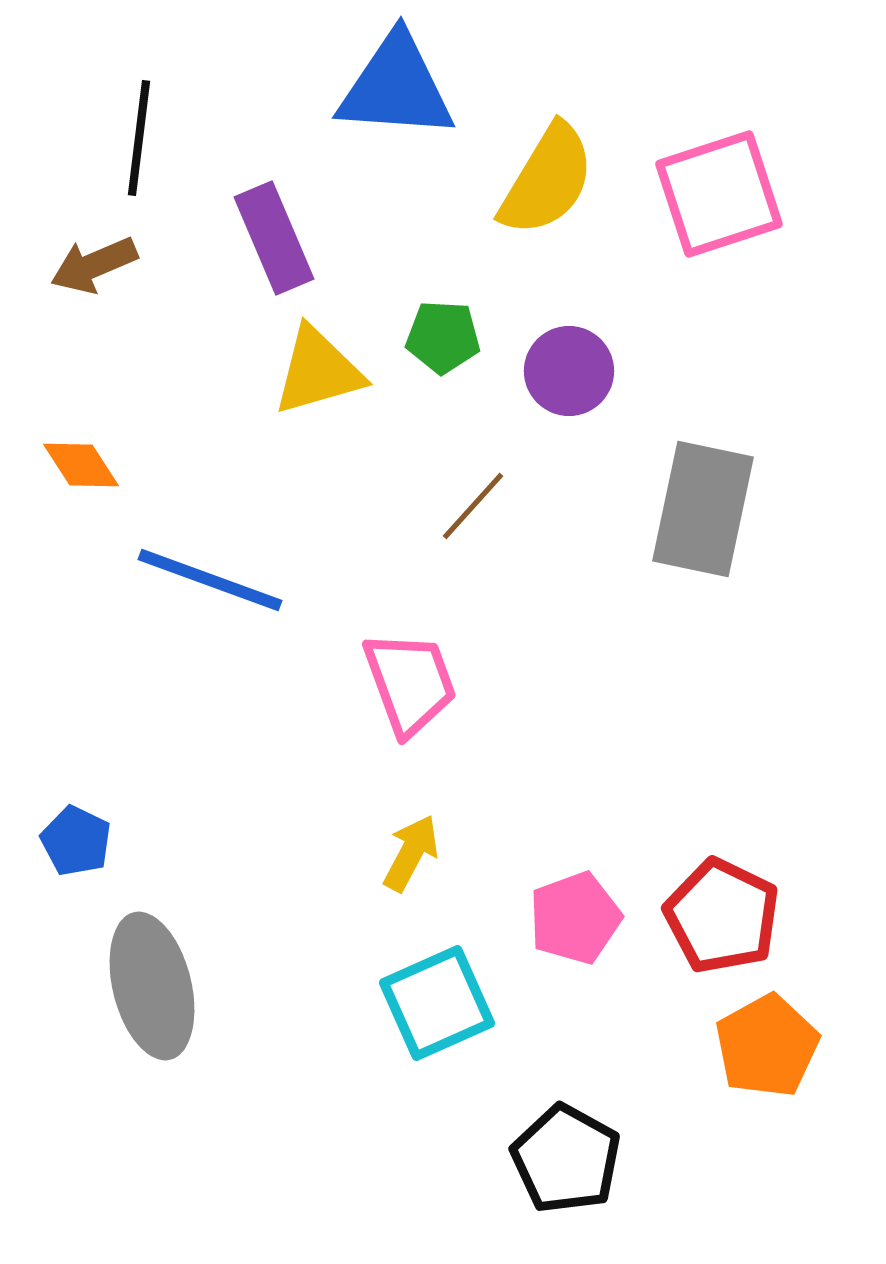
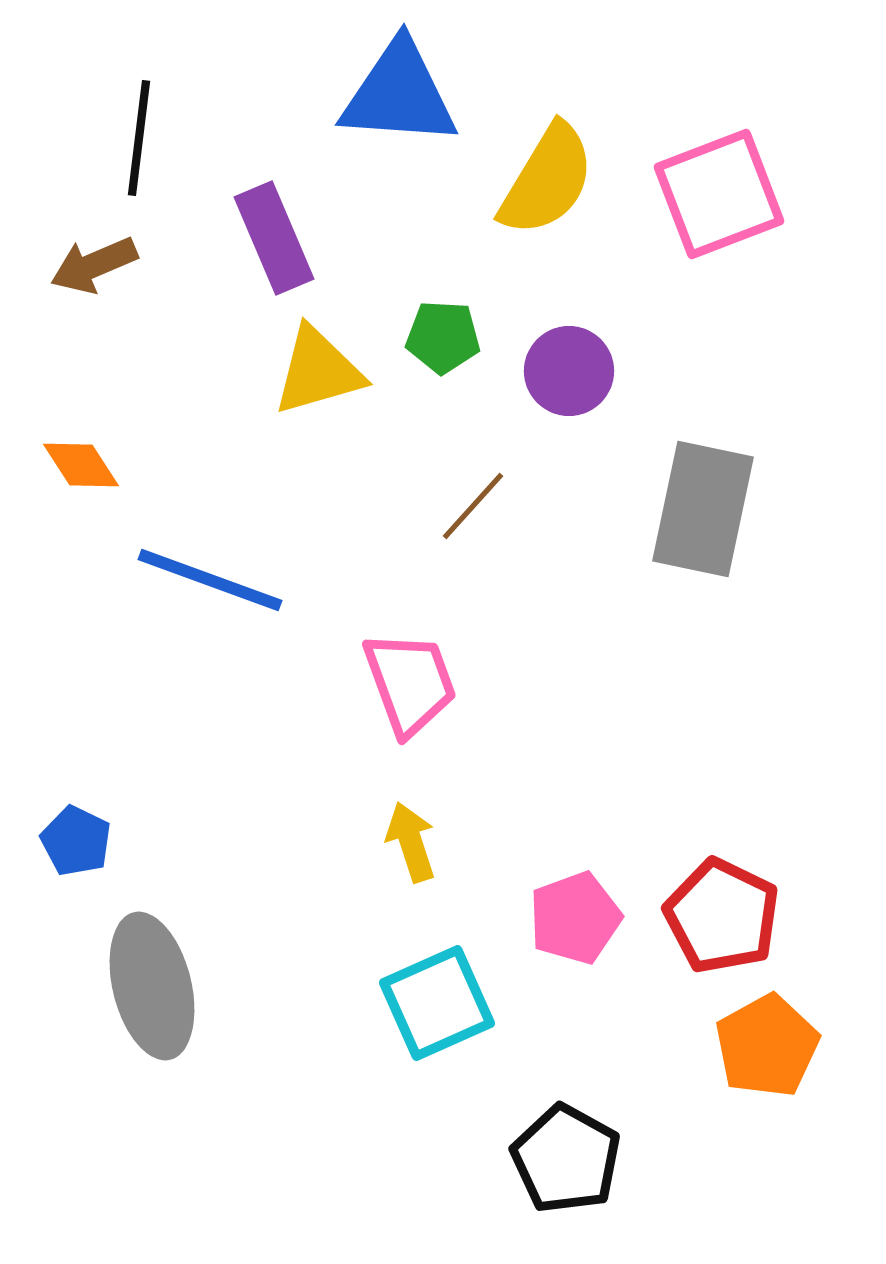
blue triangle: moved 3 px right, 7 px down
pink square: rotated 3 degrees counterclockwise
yellow arrow: moved 11 px up; rotated 46 degrees counterclockwise
